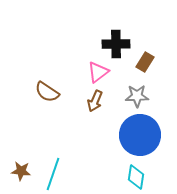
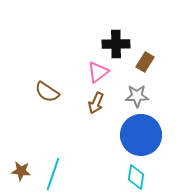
brown arrow: moved 1 px right, 2 px down
blue circle: moved 1 px right
